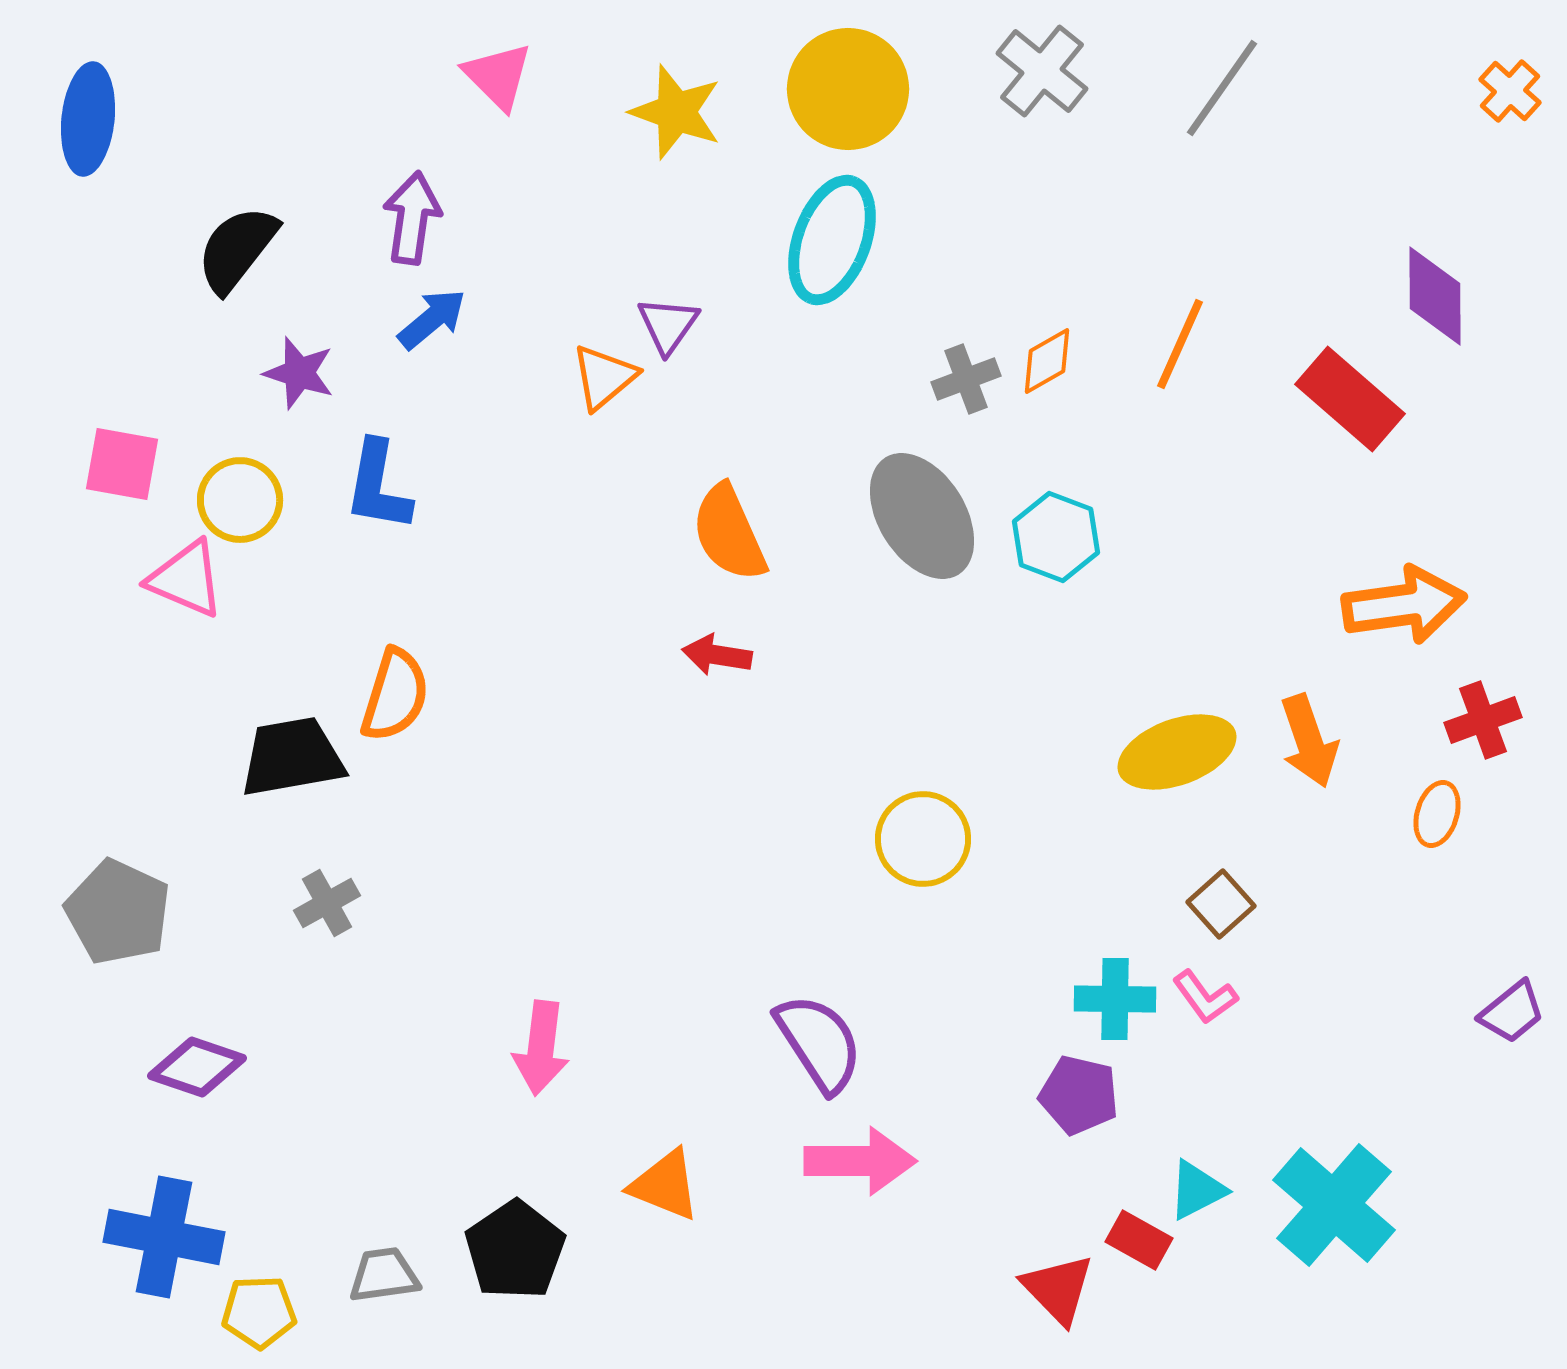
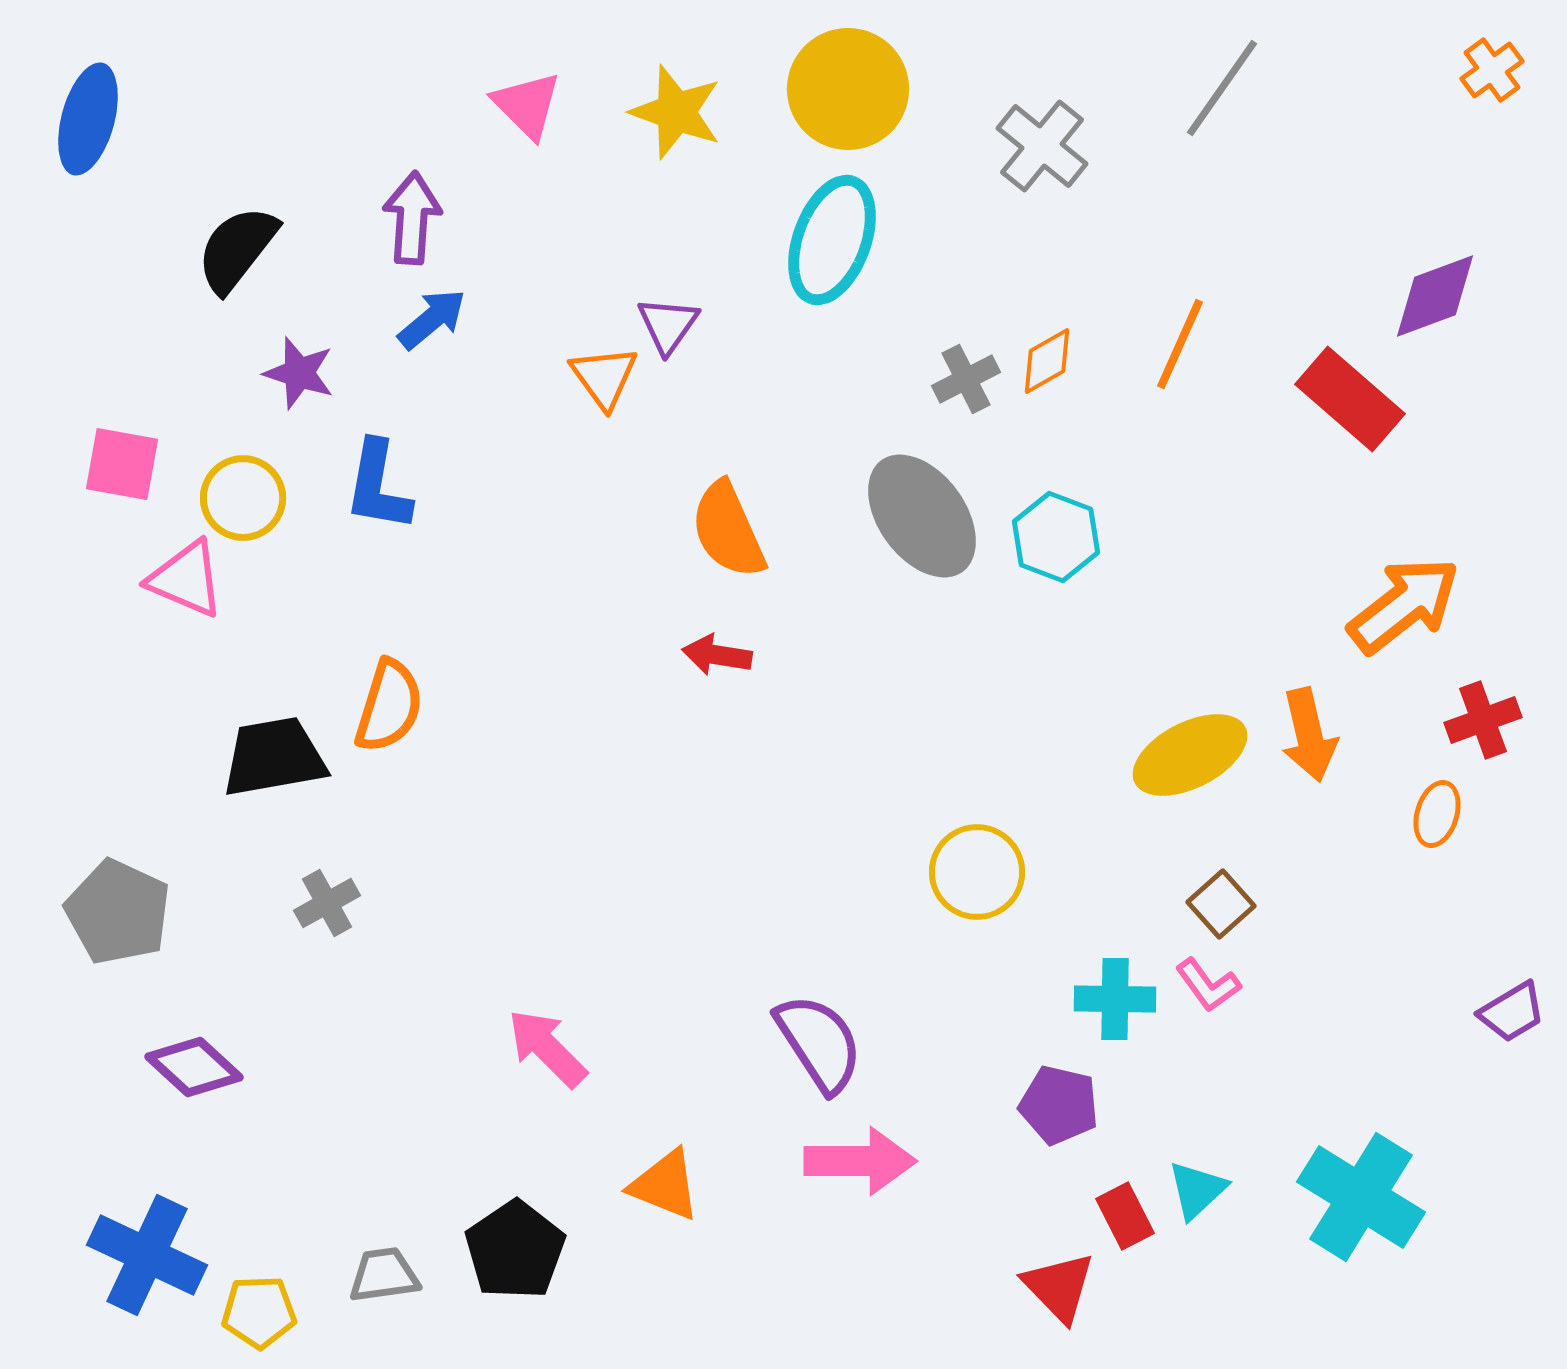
gray cross at (1042, 71): moved 75 px down
pink triangle at (498, 76): moved 29 px right, 29 px down
orange cross at (1510, 91): moved 18 px left, 21 px up; rotated 12 degrees clockwise
blue ellipse at (88, 119): rotated 9 degrees clockwise
purple arrow at (412, 218): rotated 4 degrees counterclockwise
purple diamond at (1435, 296): rotated 70 degrees clockwise
orange triangle at (604, 377): rotated 26 degrees counterclockwise
gray cross at (966, 379): rotated 6 degrees counterclockwise
yellow circle at (240, 500): moved 3 px right, 2 px up
gray ellipse at (922, 516): rotated 4 degrees counterclockwise
orange semicircle at (729, 533): moved 1 px left, 3 px up
orange arrow at (1404, 605): rotated 30 degrees counterclockwise
orange semicircle at (395, 695): moved 6 px left, 11 px down
orange arrow at (1309, 741): moved 6 px up; rotated 6 degrees clockwise
yellow ellipse at (1177, 752): moved 13 px right, 3 px down; rotated 7 degrees counterclockwise
black trapezoid at (292, 757): moved 18 px left
yellow circle at (923, 839): moved 54 px right, 33 px down
pink L-shape at (1205, 997): moved 3 px right, 12 px up
purple trapezoid at (1512, 1012): rotated 8 degrees clockwise
pink arrow at (541, 1048): moved 6 px right; rotated 128 degrees clockwise
purple diamond at (197, 1067): moved 3 px left; rotated 24 degrees clockwise
purple pentagon at (1079, 1095): moved 20 px left, 10 px down
cyan triangle at (1197, 1190): rotated 16 degrees counterclockwise
cyan cross at (1334, 1205): moved 27 px right, 8 px up; rotated 9 degrees counterclockwise
blue cross at (164, 1237): moved 17 px left, 18 px down; rotated 14 degrees clockwise
red rectangle at (1139, 1240): moved 14 px left, 24 px up; rotated 34 degrees clockwise
red triangle at (1058, 1289): moved 1 px right, 2 px up
